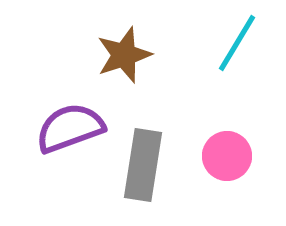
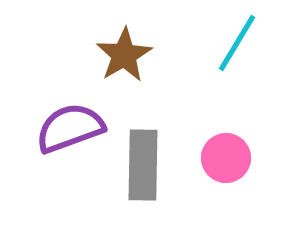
brown star: rotated 12 degrees counterclockwise
pink circle: moved 1 px left, 2 px down
gray rectangle: rotated 8 degrees counterclockwise
